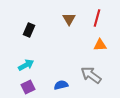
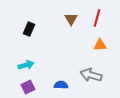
brown triangle: moved 2 px right
black rectangle: moved 1 px up
cyan arrow: rotated 14 degrees clockwise
gray arrow: rotated 20 degrees counterclockwise
blue semicircle: rotated 16 degrees clockwise
